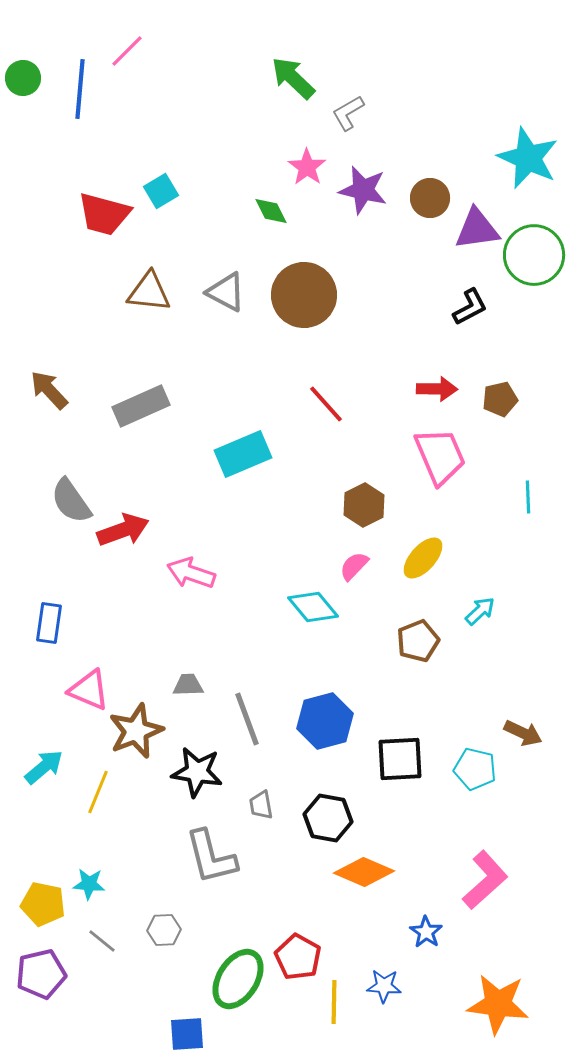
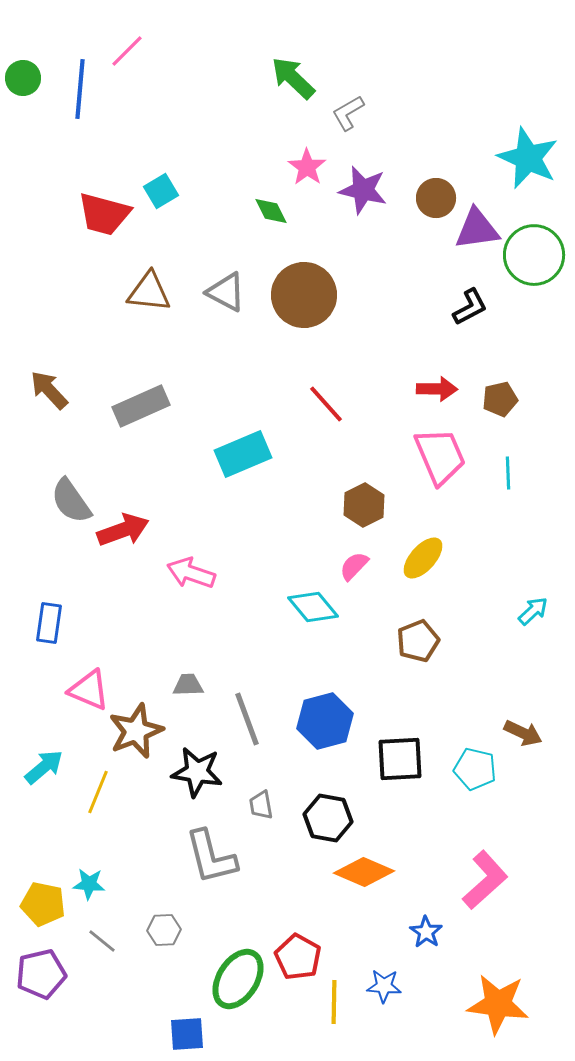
brown circle at (430, 198): moved 6 px right
cyan line at (528, 497): moved 20 px left, 24 px up
cyan arrow at (480, 611): moved 53 px right
